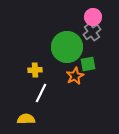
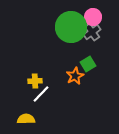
green circle: moved 4 px right, 20 px up
green square: rotated 21 degrees counterclockwise
yellow cross: moved 11 px down
white line: moved 1 px down; rotated 18 degrees clockwise
